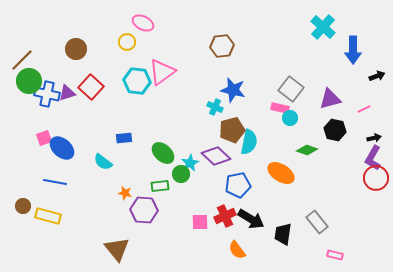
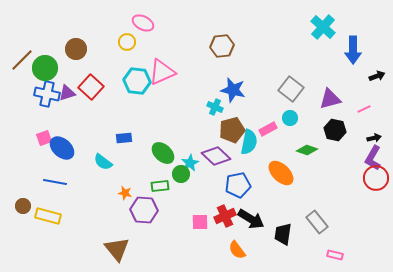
pink triangle at (162, 72): rotated 12 degrees clockwise
green circle at (29, 81): moved 16 px right, 13 px up
pink rectangle at (280, 108): moved 12 px left, 21 px down; rotated 42 degrees counterclockwise
orange ellipse at (281, 173): rotated 12 degrees clockwise
